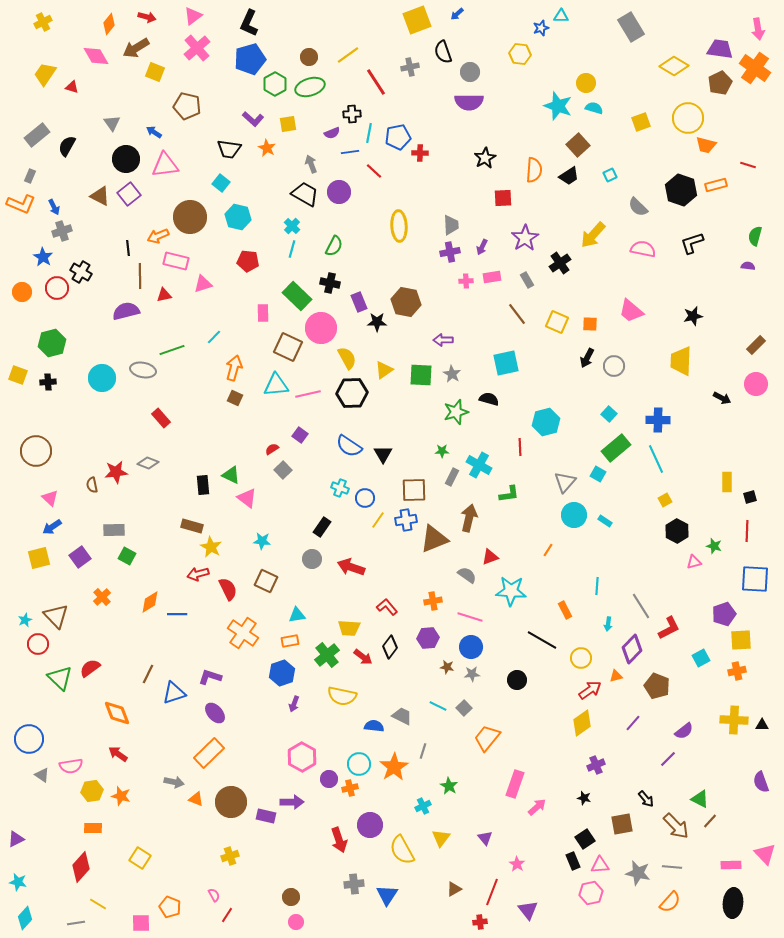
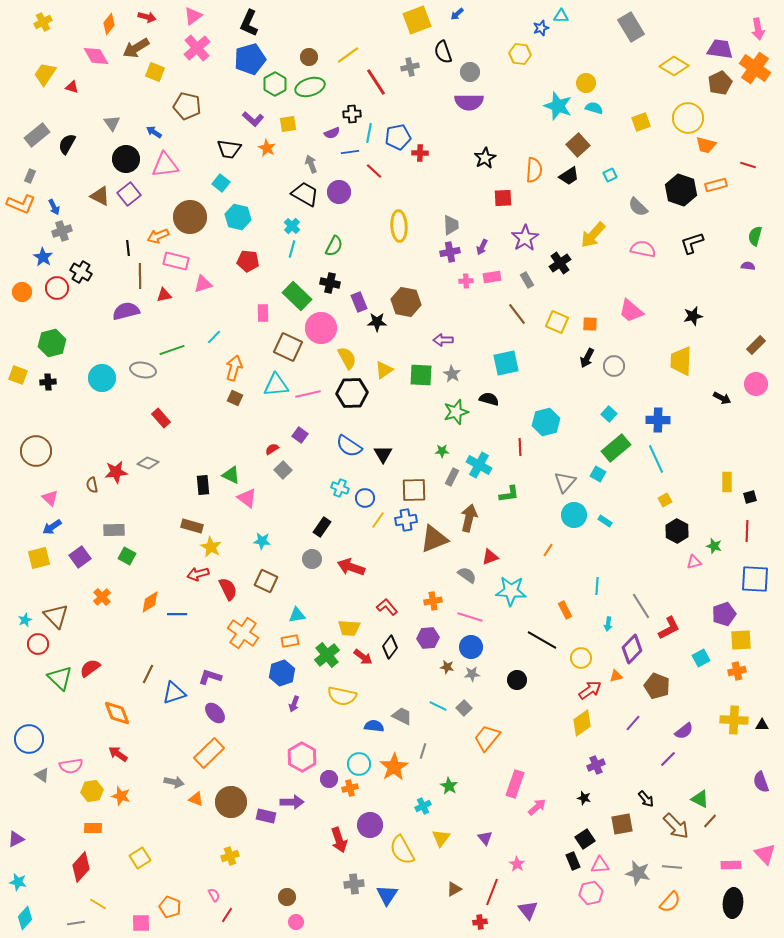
black semicircle at (67, 146): moved 2 px up
yellow square at (140, 858): rotated 25 degrees clockwise
brown circle at (291, 897): moved 4 px left
